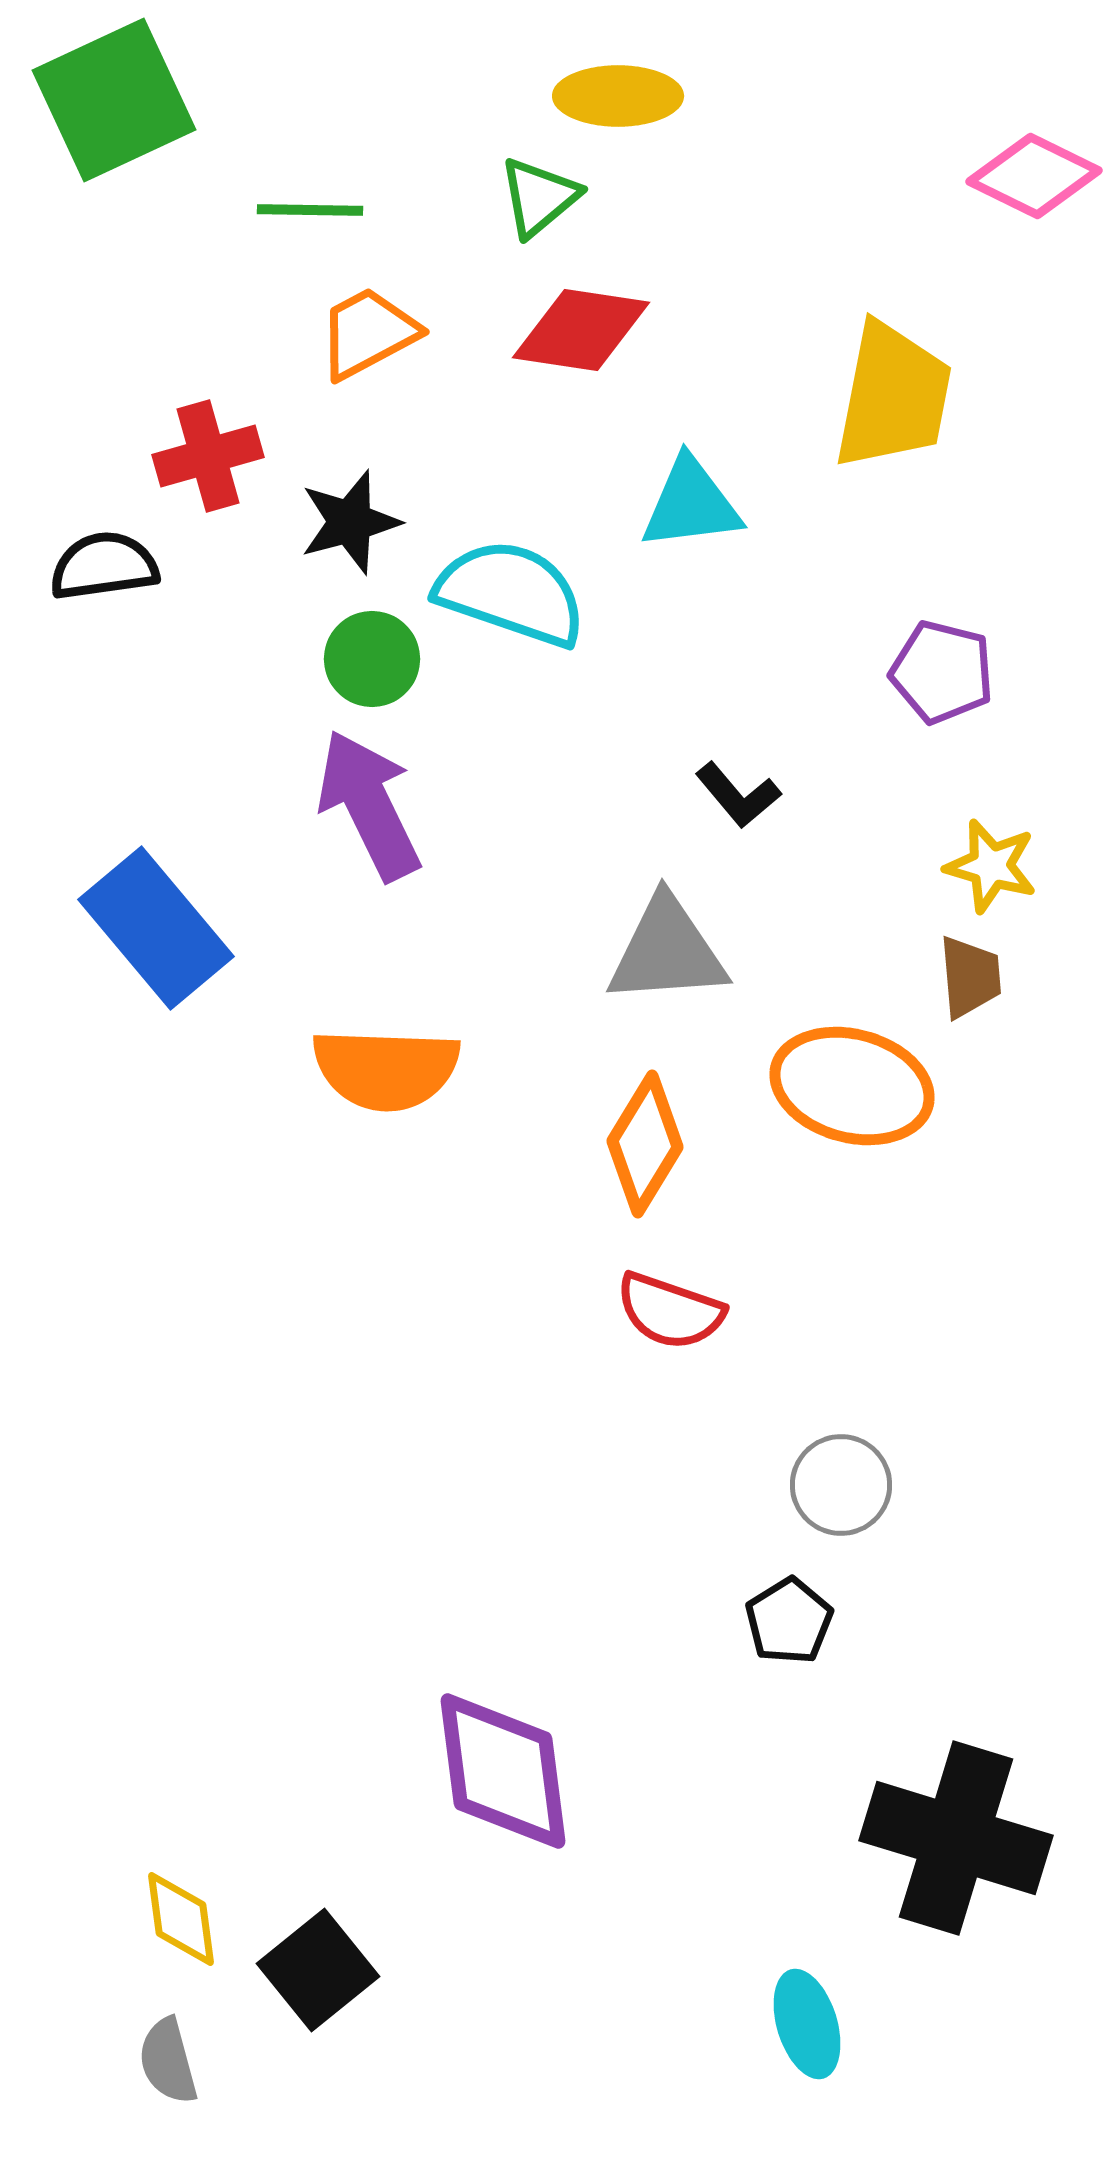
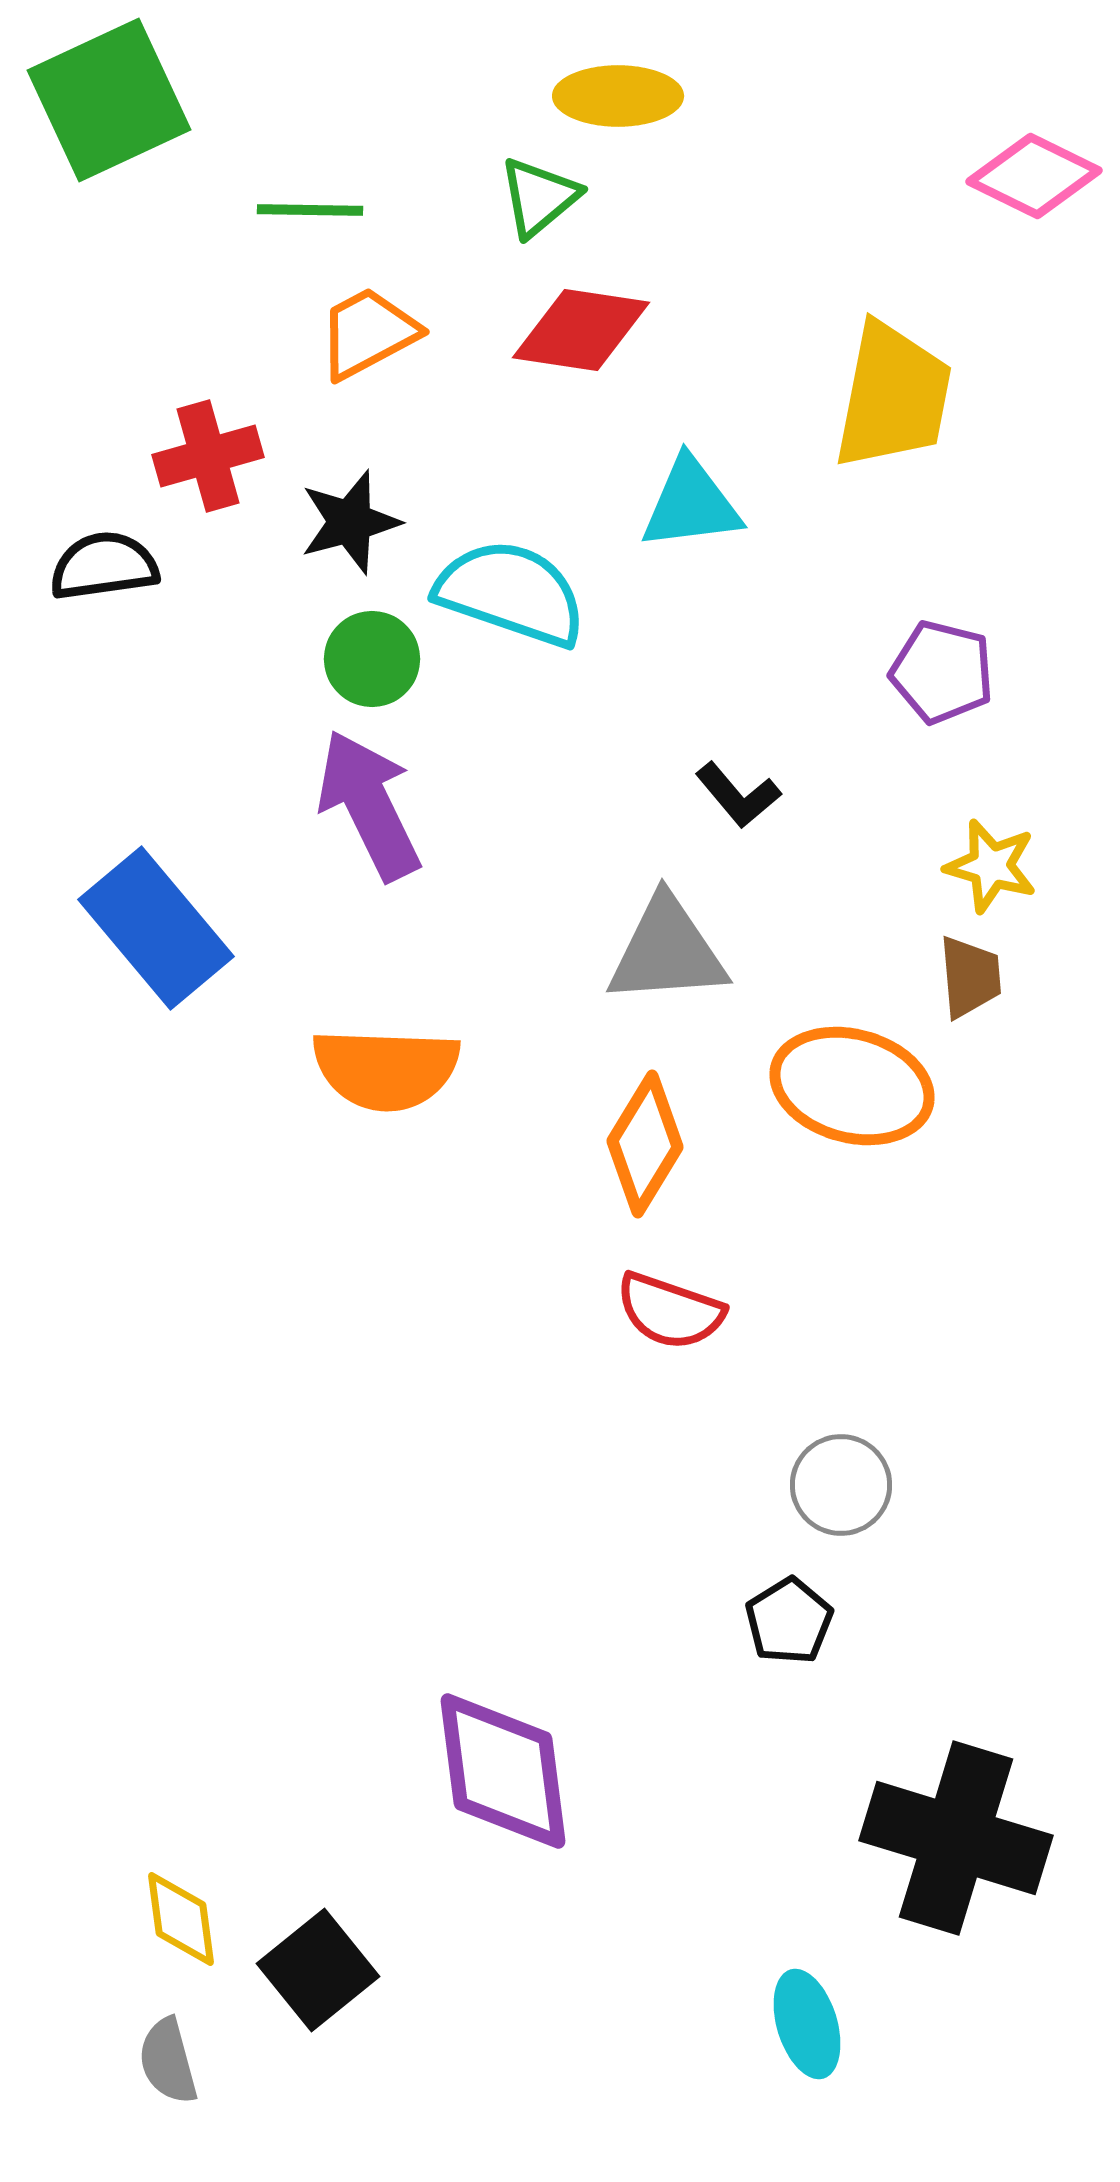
green square: moved 5 px left
